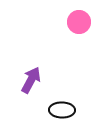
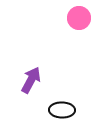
pink circle: moved 4 px up
